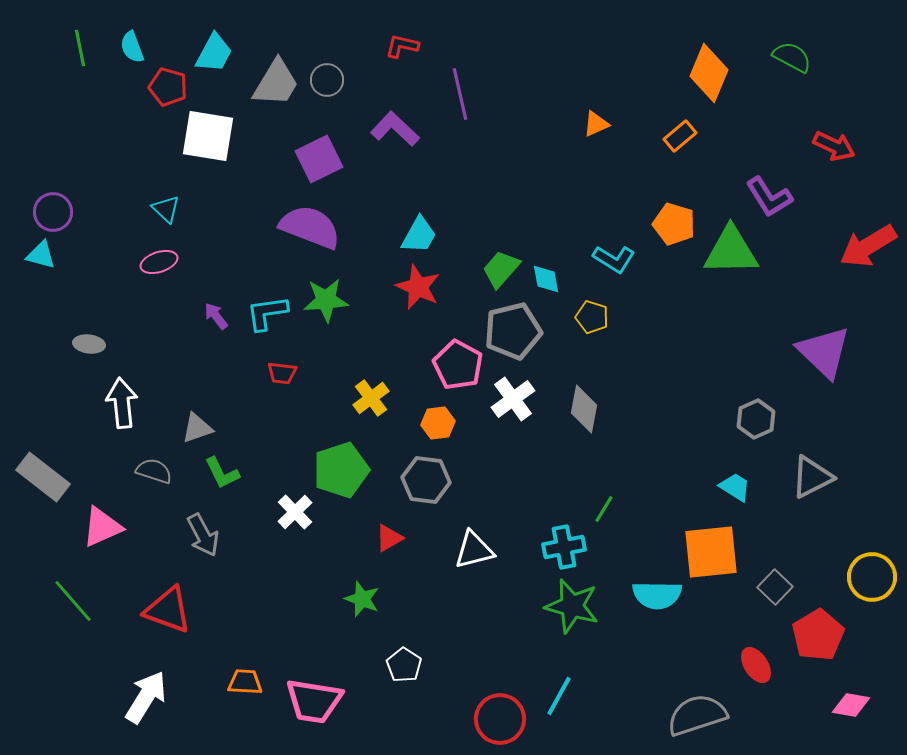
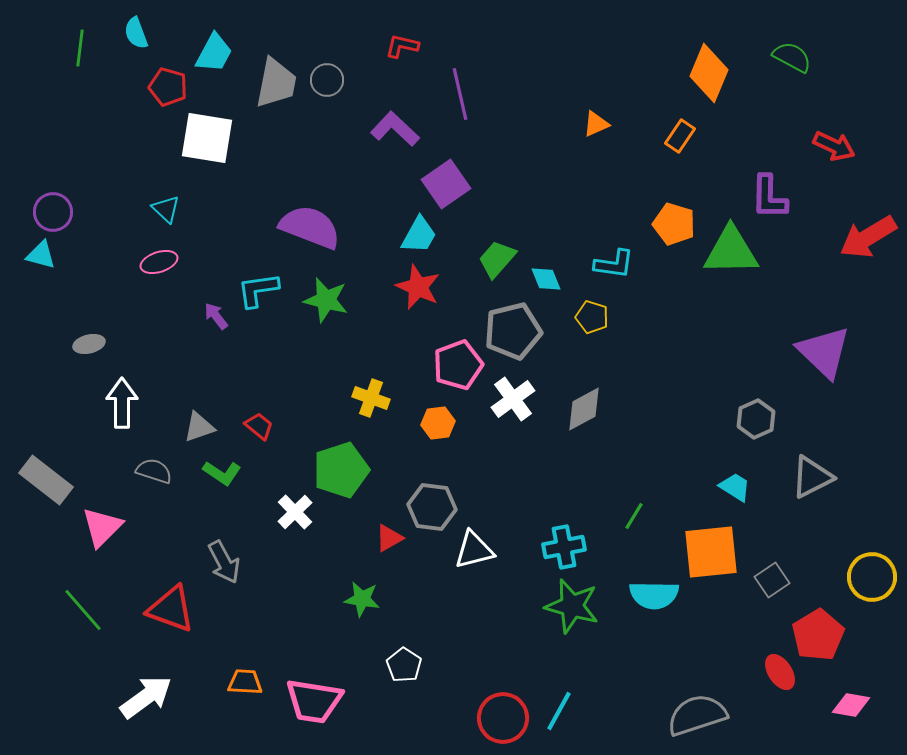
cyan semicircle at (132, 47): moved 4 px right, 14 px up
green line at (80, 48): rotated 18 degrees clockwise
gray trapezoid at (276, 83): rotated 20 degrees counterclockwise
white square at (208, 136): moved 1 px left, 2 px down
orange rectangle at (680, 136): rotated 16 degrees counterclockwise
purple square at (319, 159): moved 127 px right, 25 px down; rotated 9 degrees counterclockwise
purple L-shape at (769, 197): rotated 33 degrees clockwise
red arrow at (868, 246): moved 9 px up
cyan L-shape at (614, 259): moved 5 px down; rotated 24 degrees counterclockwise
green trapezoid at (501, 269): moved 4 px left, 10 px up
cyan diamond at (546, 279): rotated 12 degrees counterclockwise
green star at (326, 300): rotated 18 degrees clockwise
cyan L-shape at (267, 313): moved 9 px left, 23 px up
gray ellipse at (89, 344): rotated 20 degrees counterclockwise
pink pentagon at (458, 365): rotated 24 degrees clockwise
red trapezoid at (282, 373): moved 23 px left, 53 px down; rotated 148 degrees counterclockwise
yellow cross at (371, 398): rotated 33 degrees counterclockwise
white arrow at (122, 403): rotated 6 degrees clockwise
gray diamond at (584, 409): rotated 51 degrees clockwise
gray triangle at (197, 428): moved 2 px right, 1 px up
green L-shape at (222, 473): rotated 30 degrees counterclockwise
gray rectangle at (43, 477): moved 3 px right, 3 px down
gray hexagon at (426, 480): moved 6 px right, 27 px down
green line at (604, 509): moved 30 px right, 7 px down
pink triangle at (102, 527): rotated 21 degrees counterclockwise
gray arrow at (203, 535): moved 21 px right, 27 px down
gray square at (775, 587): moved 3 px left, 7 px up; rotated 12 degrees clockwise
cyan semicircle at (657, 595): moved 3 px left
green star at (362, 599): rotated 12 degrees counterclockwise
green line at (73, 601): moved 10 px right, 9 px down
red triangle at (168, 610): moved 3 px right, 1 px up
red ellipse at (756, 665): moved 24 px right, 7 px down
cyan line at (559, 696): moved 15 px down
white arrow at (146, 697): rotated 22 degrees clockwise
red circle at (500, 719): moved 3 px right, 1 px up
